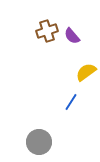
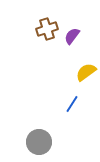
brown cross: moved 2 px up
purple semicircle: rotated 78 degrees clockwise
blue line: moved 1 px right, 2 px down
